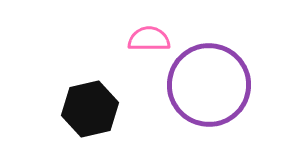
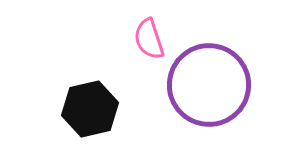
pink semicircle: rotated 108 degrees counterclockwise
